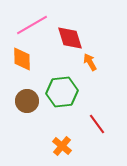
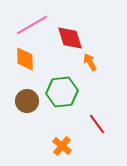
orange diamond: moved 3 px right
